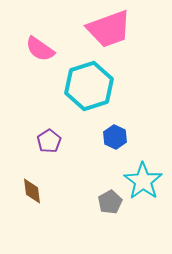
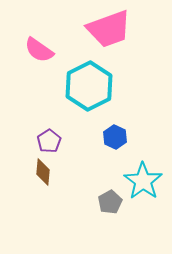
pink semicircle: moved 1 px left, 1 px down
cyan hexagon: rotated 9 degrees counterclockwise
brown diamond: moved 11 px right, 19 px up; rotated 12 degrees clockwise
